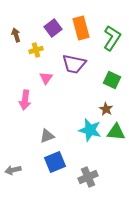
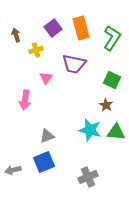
brown star: moved 4 px up
blue square: moved 11 px left
